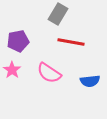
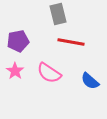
gray rectangle: rotated 45 degrees counterclockwise
pink star: moved 3 px right, 1 px down
blue semicircle: rotated 48 degrees clockwise
